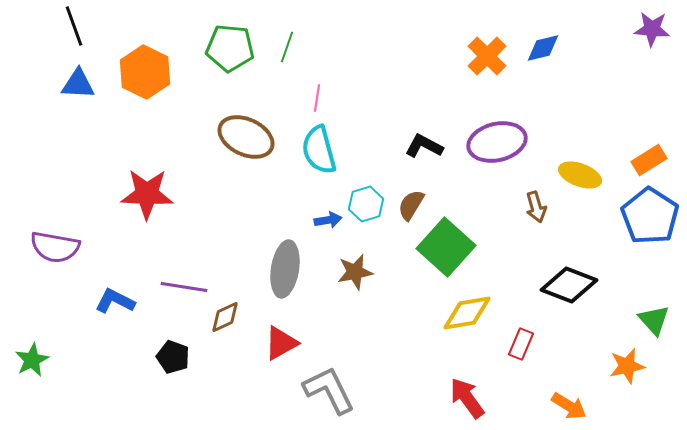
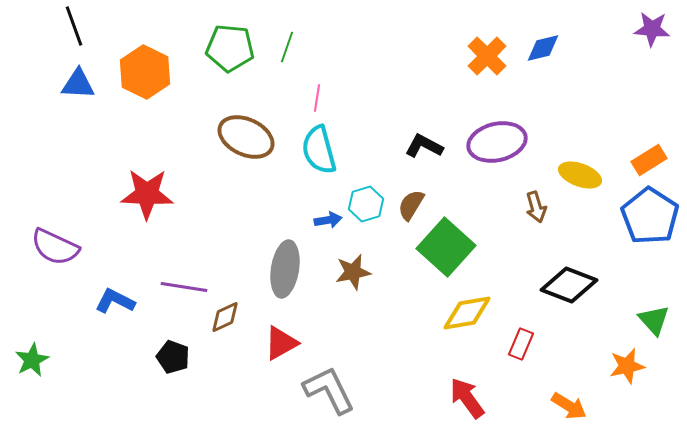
purple semicircle: rotated 15 degrees clockwise
brown star: moved 2 px left
